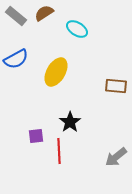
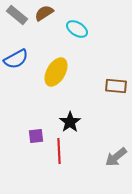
gray rectangle: moved 1 px right, 1 px up
